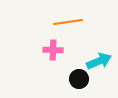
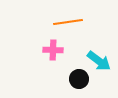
cyan arrow: rotated 60 degrees clockwise
